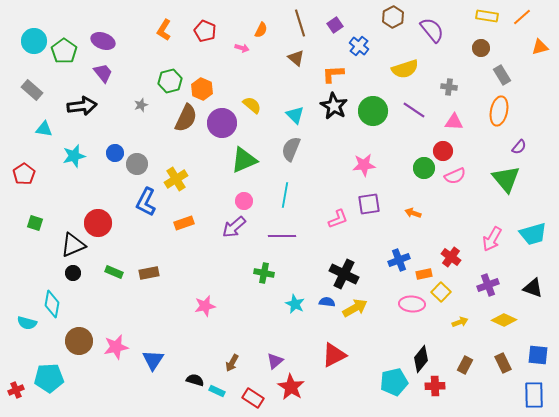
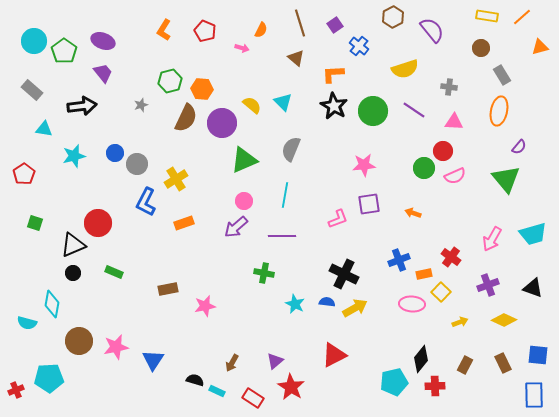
orange hexagon at (202, 89): rotated 20 degrees counterclockwise
cyan triangle at (295, 115): moved 12 px left, 13 px up
purple arrow at (234, 227): moved 2 px right
brown rectangle at (149, 273): moved 19 px right, 16 px down
